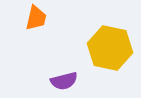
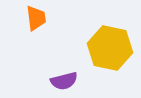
orange trapezoid: rotated 20 degrees counterclockwise
